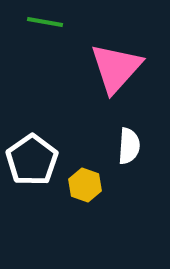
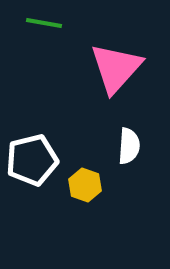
green line: moved 1 px left, 1 px down
white pentagon: rotated 21 degrees clockwise
